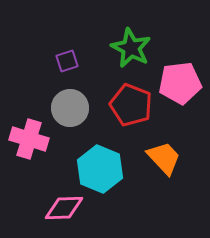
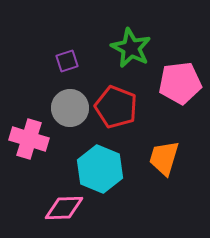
red pentagon: moved 15 px left, 2 px down
orange trapezoid: rotated 120 degrees counterclockwise
